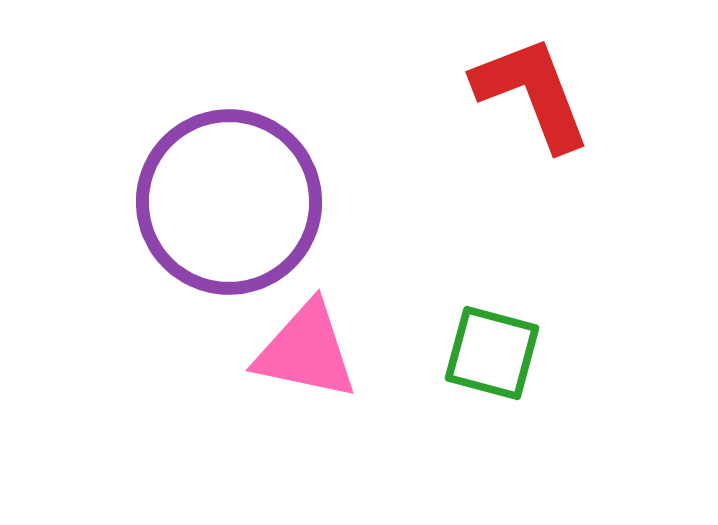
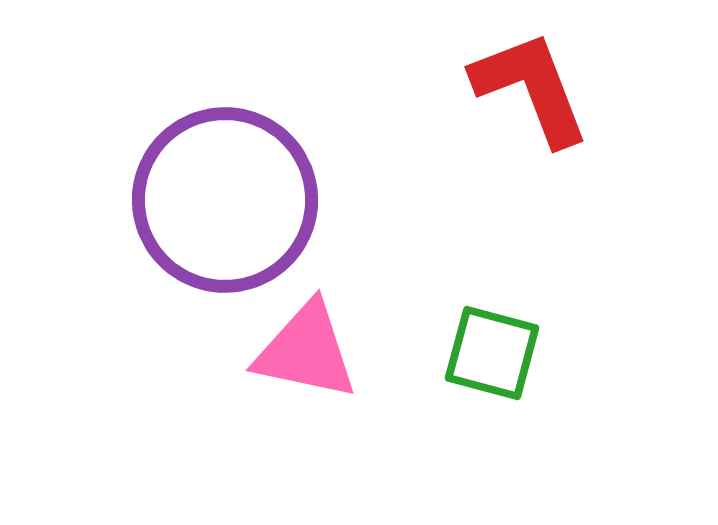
red L-shape: moved 1 px left, 5 px up
purple circle: moved 4 px left, 2 px up
